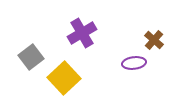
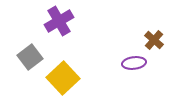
purple cross: moved 23 px left, 12 px up
gray square: moved 1 px left
yellow square: moved 1 px left
